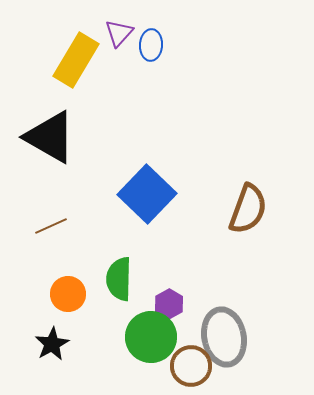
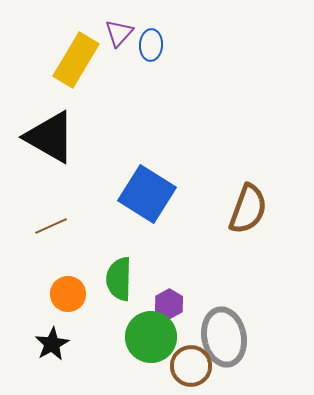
blue square: rotated 12 degrees counterclockwise
